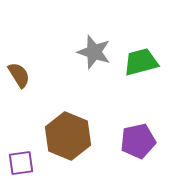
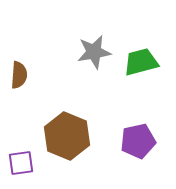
gray star: rotated 28 degrees counterclockwise
brown semicircle: rotated 36 degrees clockwise
brown hexagon: moved 1 px left
